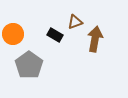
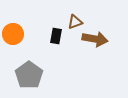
black rectangle: moved 1 px right, 1 px down; rotated 70 degrees clockwise
brown arrow: rotated 90 degrees clockwise
gray pentagon: moved 10 px down
